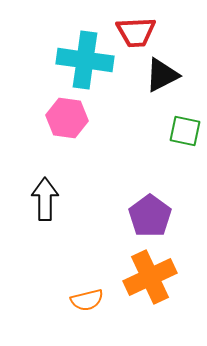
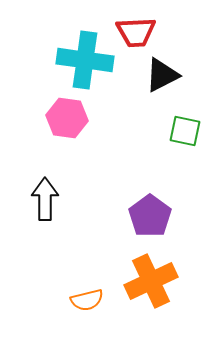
orange cross: moved 1 px right, 4 px down
